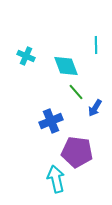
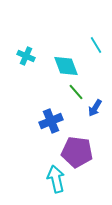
cyan line: rotated 30 degrees counterclockwise
